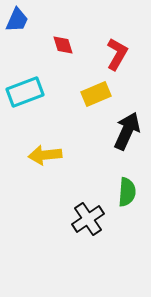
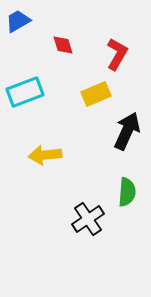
blue trapezoid: moved 1 px right, 1 px down; rotated 144 degrees counterclockwise
